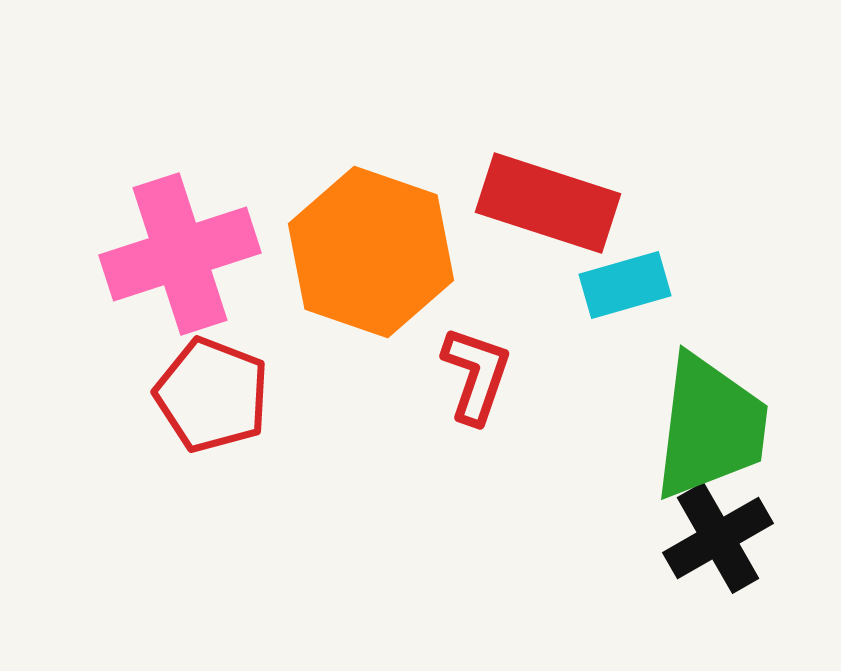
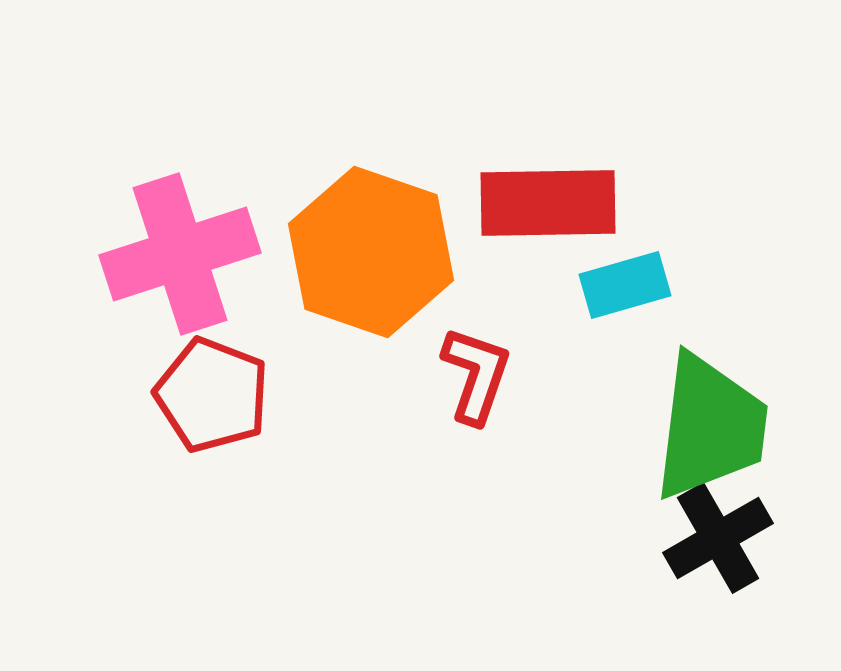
red rectangle: rotated 19 degrees counterclockwise
